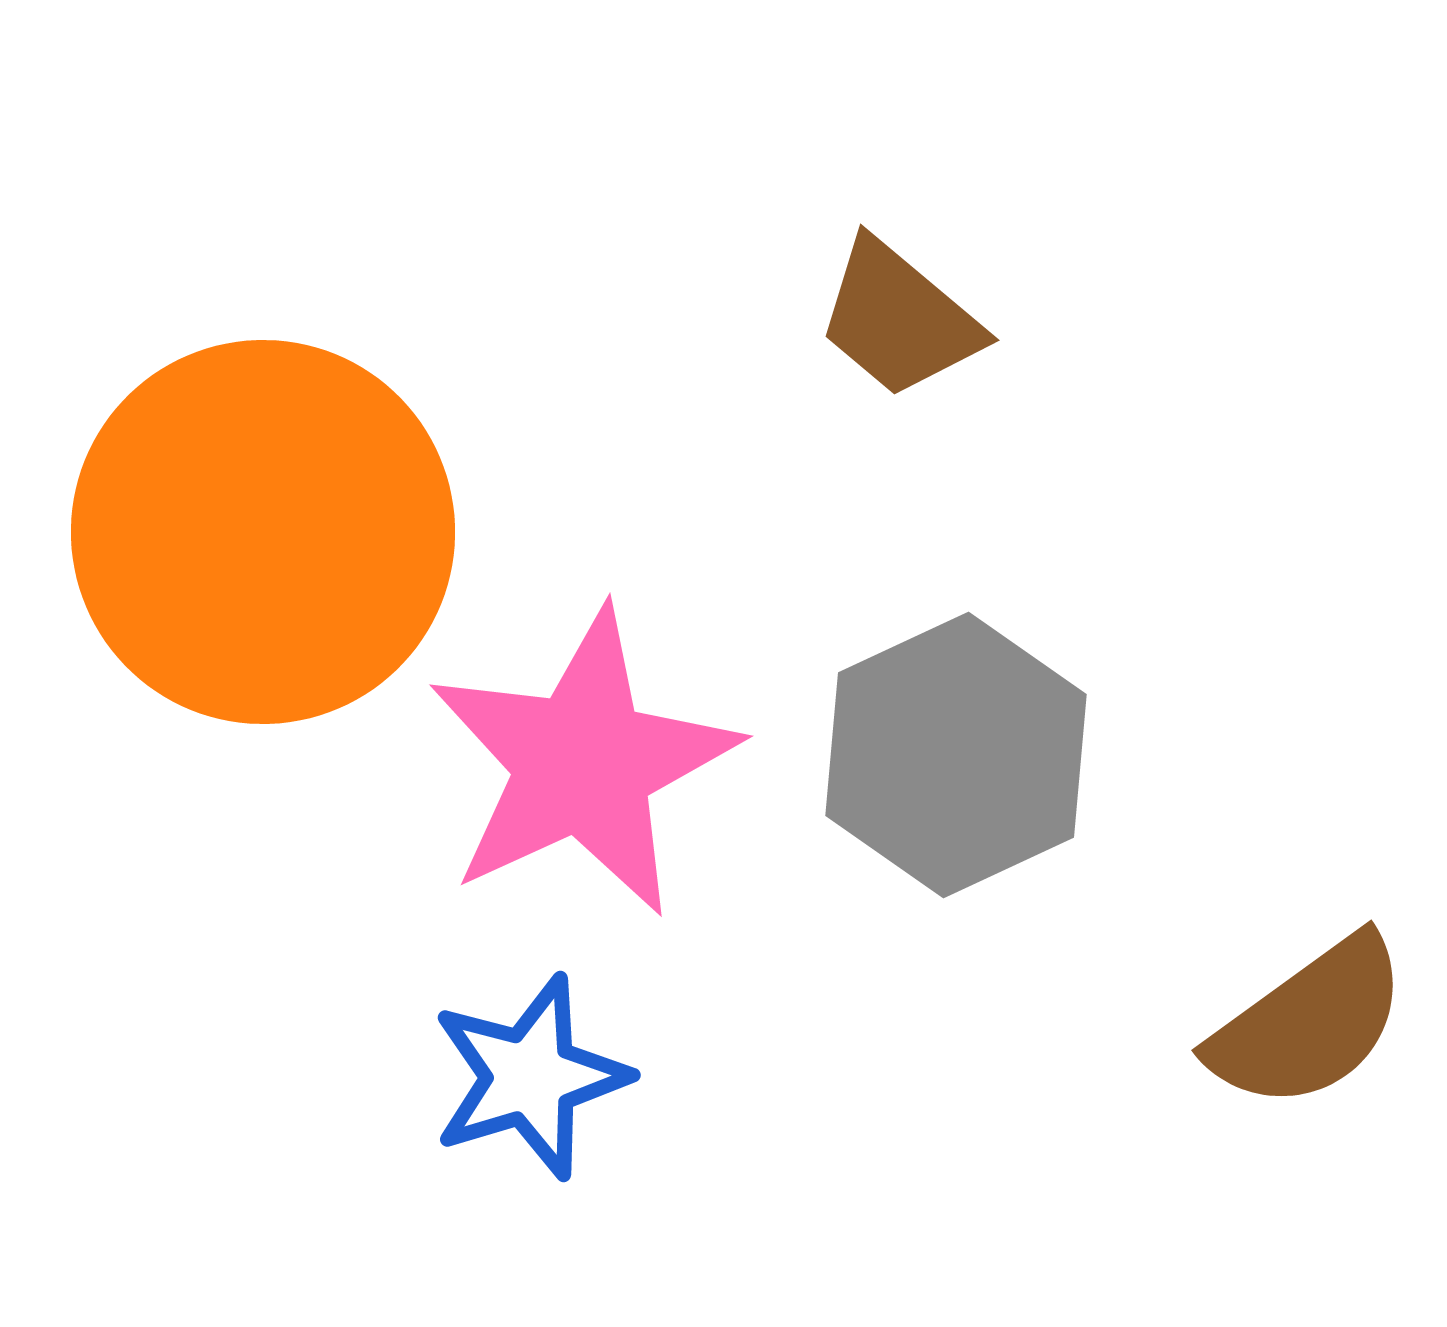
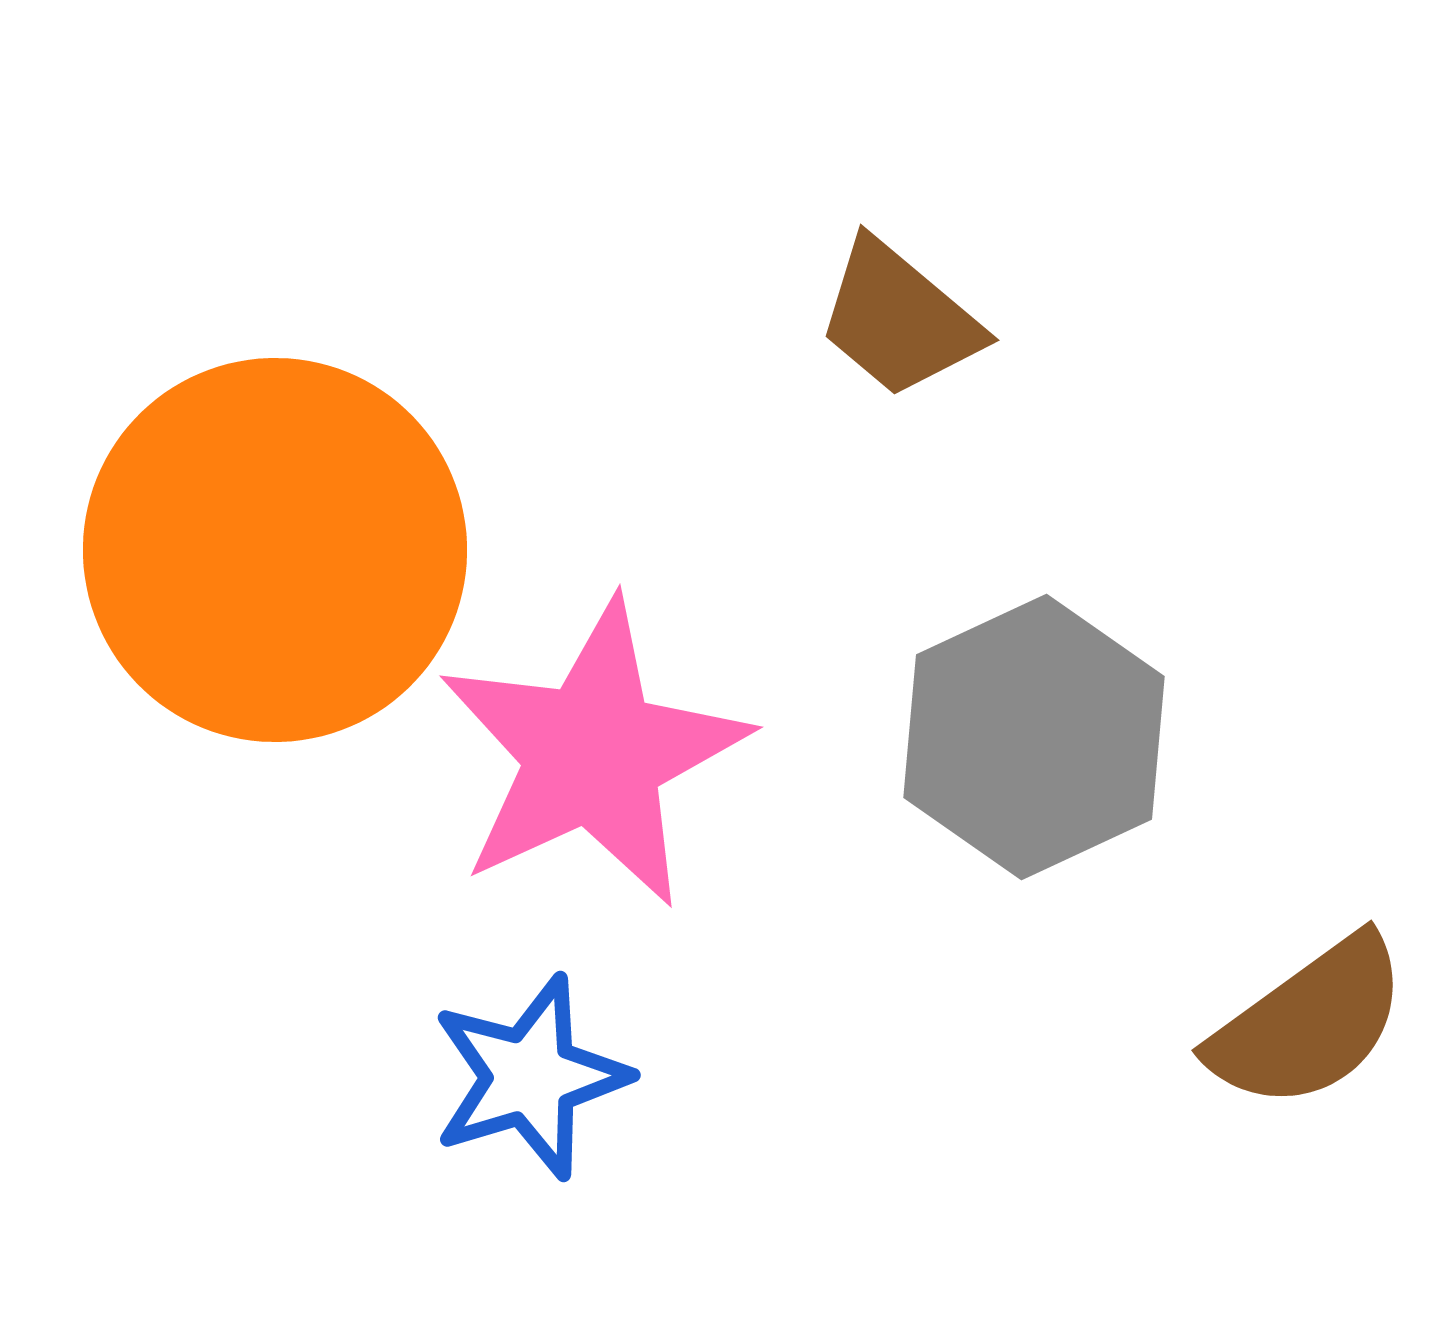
orange circle: moved 12 px right, 18 px down
gray hexagon: moved 78 px right, 18 px up
pink star: moved 10 px right, 9 px up
